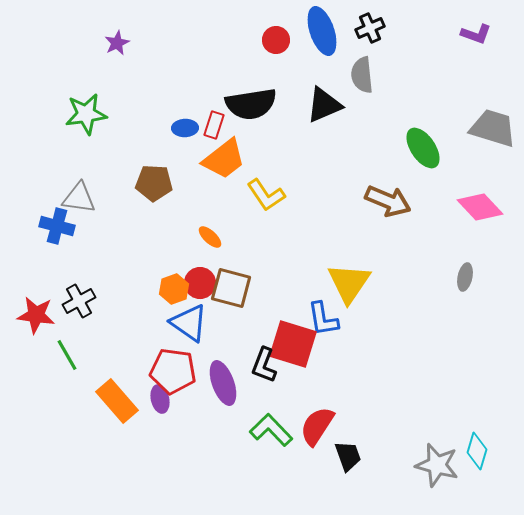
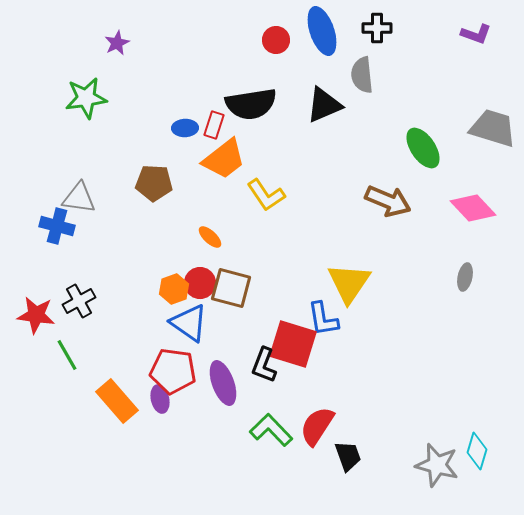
black cross at (370, 28): moved 7 px right; rotated 24 degrees clockwise
green star at (86, 114): moved 16 px up
pink diamond at (480, 207): moved 7 px left, 1 px down
